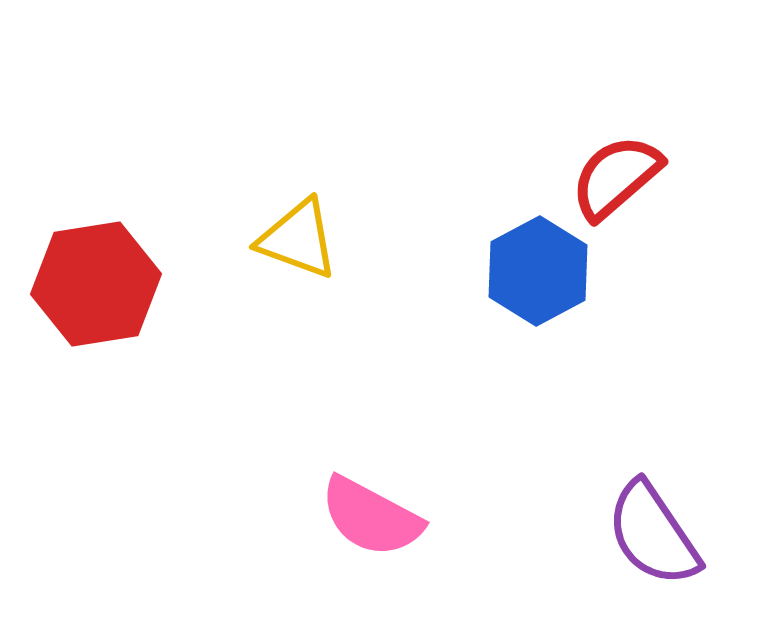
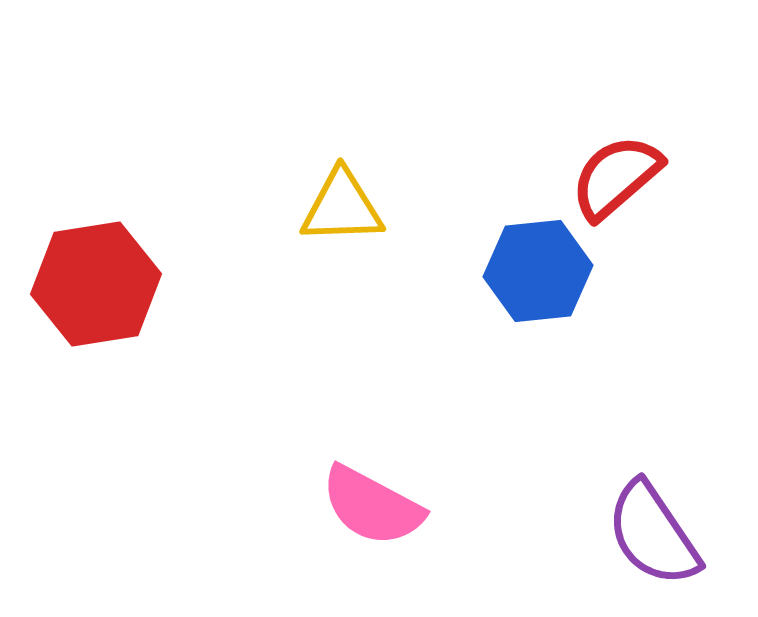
yellow triangle: moved 44 px right, 32 px up; rotated 22 degrees counterclockwise
blue hexagon: rotated 22 degrees clockwise
pink semicircle: moved 1 px right, 11 px up
